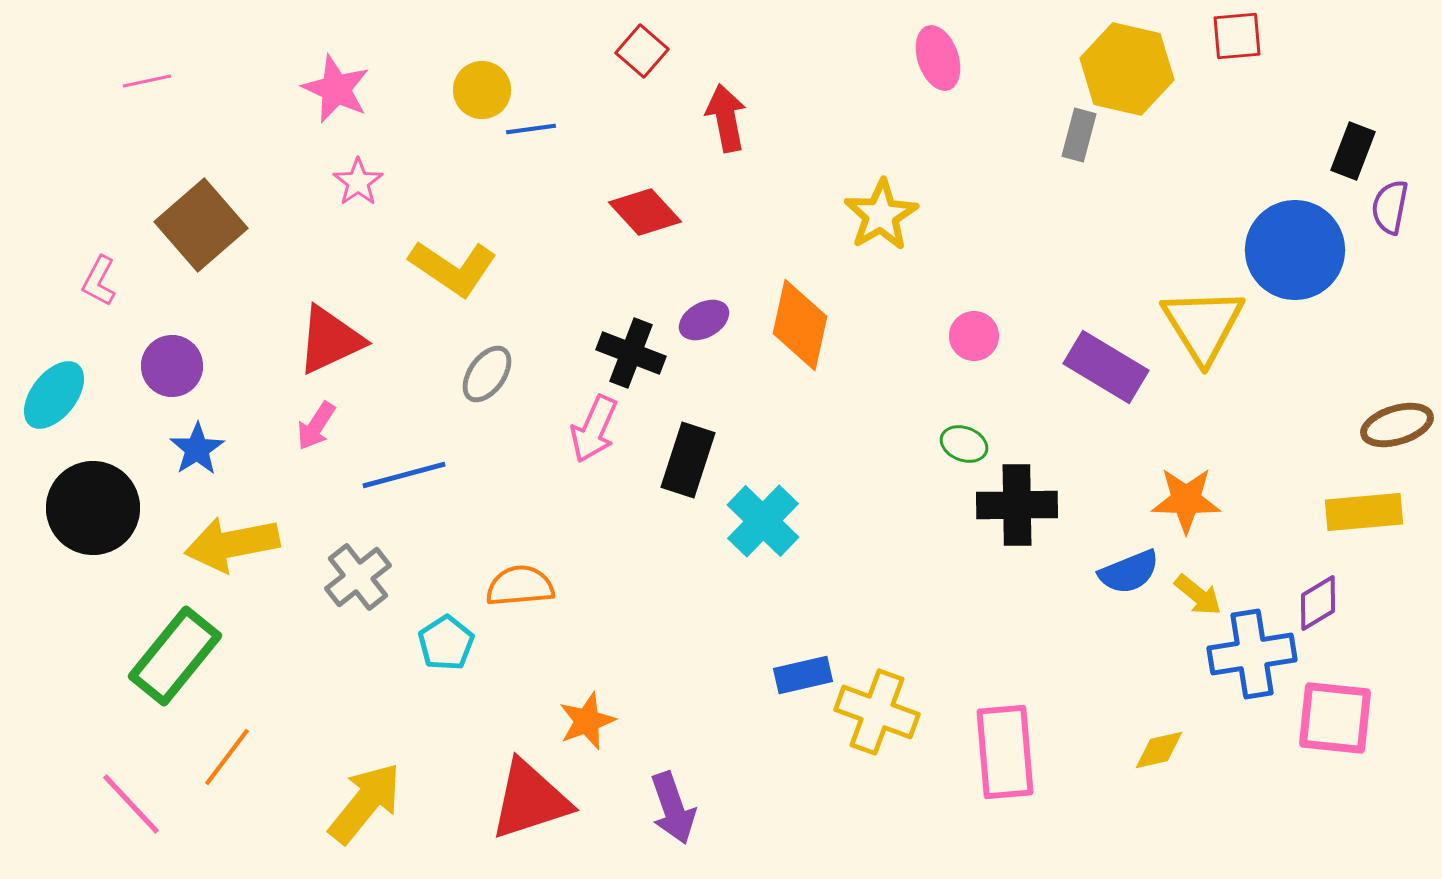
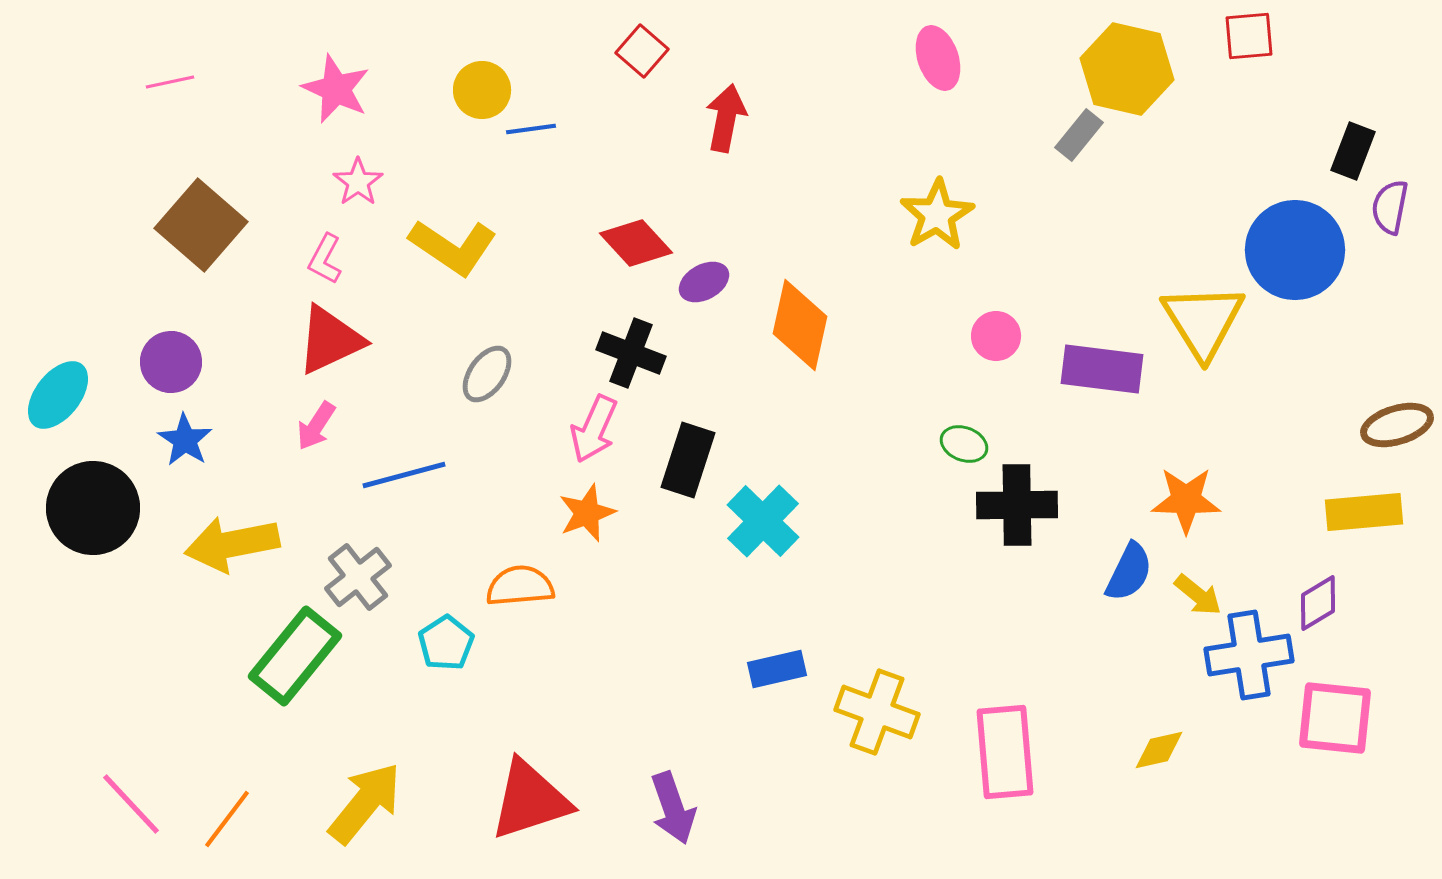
red square at (1237, 36): moved 12 px right
pink line at (147, 81): moved 23 px right, 1 px down
red arrow at (726, 118): rotated 22 degrees clockwise
gray rectangle at (1079, 135): rotated 24 degrees clockwise
red diamond at (645, 212): moved 9 px left, 31 px down
yellow star at (881, 215): moved 56 px right
brown square at (201, 225): rotated 8 degrees counterclockwise
yellow L-shape at (453, 268): moved 21 px up
pink L-shape at (99, 281): moved 226 px right, 22 px up
purple ellipse at (704, 320): moved 38 px up
yellow triangle at (1203, 325): moved 4 px up
pink circle at (974, 336): moved 22 px right
purple circle at (172, 366): moved 1 px left, 4 px up
purple rectangle at (1106, 367): moved 4 px left, 2 px down; rotated 24 degrees counterclockwise
cyan ellipse at (54, 395): moved 4 px right
blue star at (197, 449): moved 12 px left, 9 px up; rotated 6 degrees counterclockwise
blue semicircle at (1129, 572): rotated 42 degrees counterclockwise
blue cross at (1252, 654): moved 3 px left, 1 px down
green rectangle at (175, 656): moved 120 px right
blue rectangle at (803, 675): moved 26 px left, 6 px up
orange star at (587, 721): moved 208 px up
orange line at (227, 757): moved 62 px down
